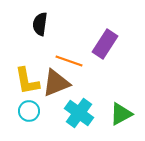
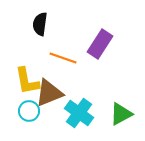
purple rectangle: moved 5 px left
orange line: moved 6 px left, 3 px up
brown triangle: moved 7 px left, 10 px down
